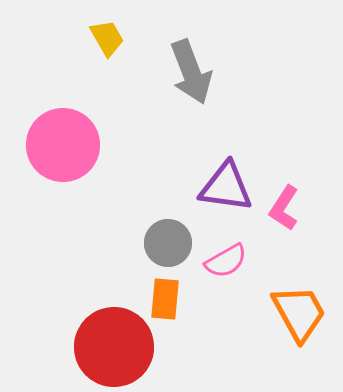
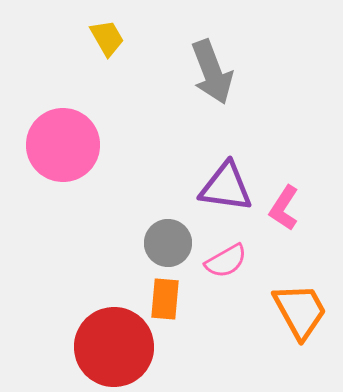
gray arrow: moved 21 px right
orange trapezoid: moved 1 px right, 2 px up
